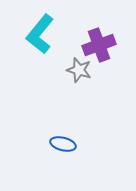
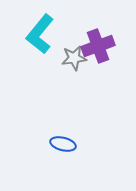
purple cross: moved 1 px left, 1 px down
gray star: moved 5 px left, 12 px up; rotated 25 degrees counterclockwise
